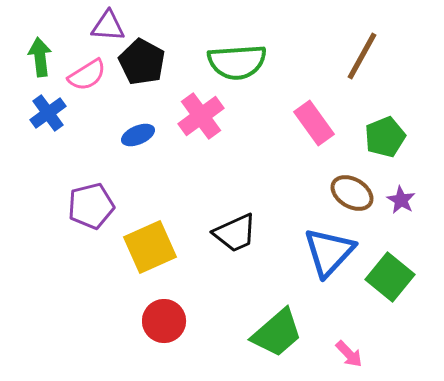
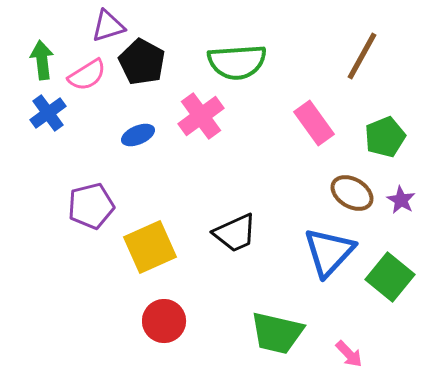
purple triangle: rotated 21 degrees counterclockwise
green arrow: moved 2 px right, 3 px down
green trapezoid: rotated 54 degrees clockwise
